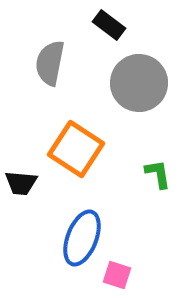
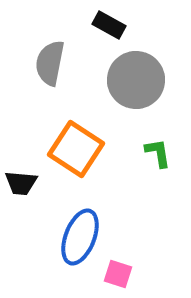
black rectangle: rotated 8 degrees counterclockwise
gray circle: moved 3 px left, 3 px up
green L-shape: moved 21 px up
blue ellipse: moved 2 px left, 1 px up
pink square: moved 1 px right, 1 px up
